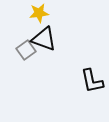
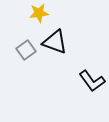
black triangle: moved 11 px right, 3 px down
black L-shape: rotated 24 degrees counterclockwise
